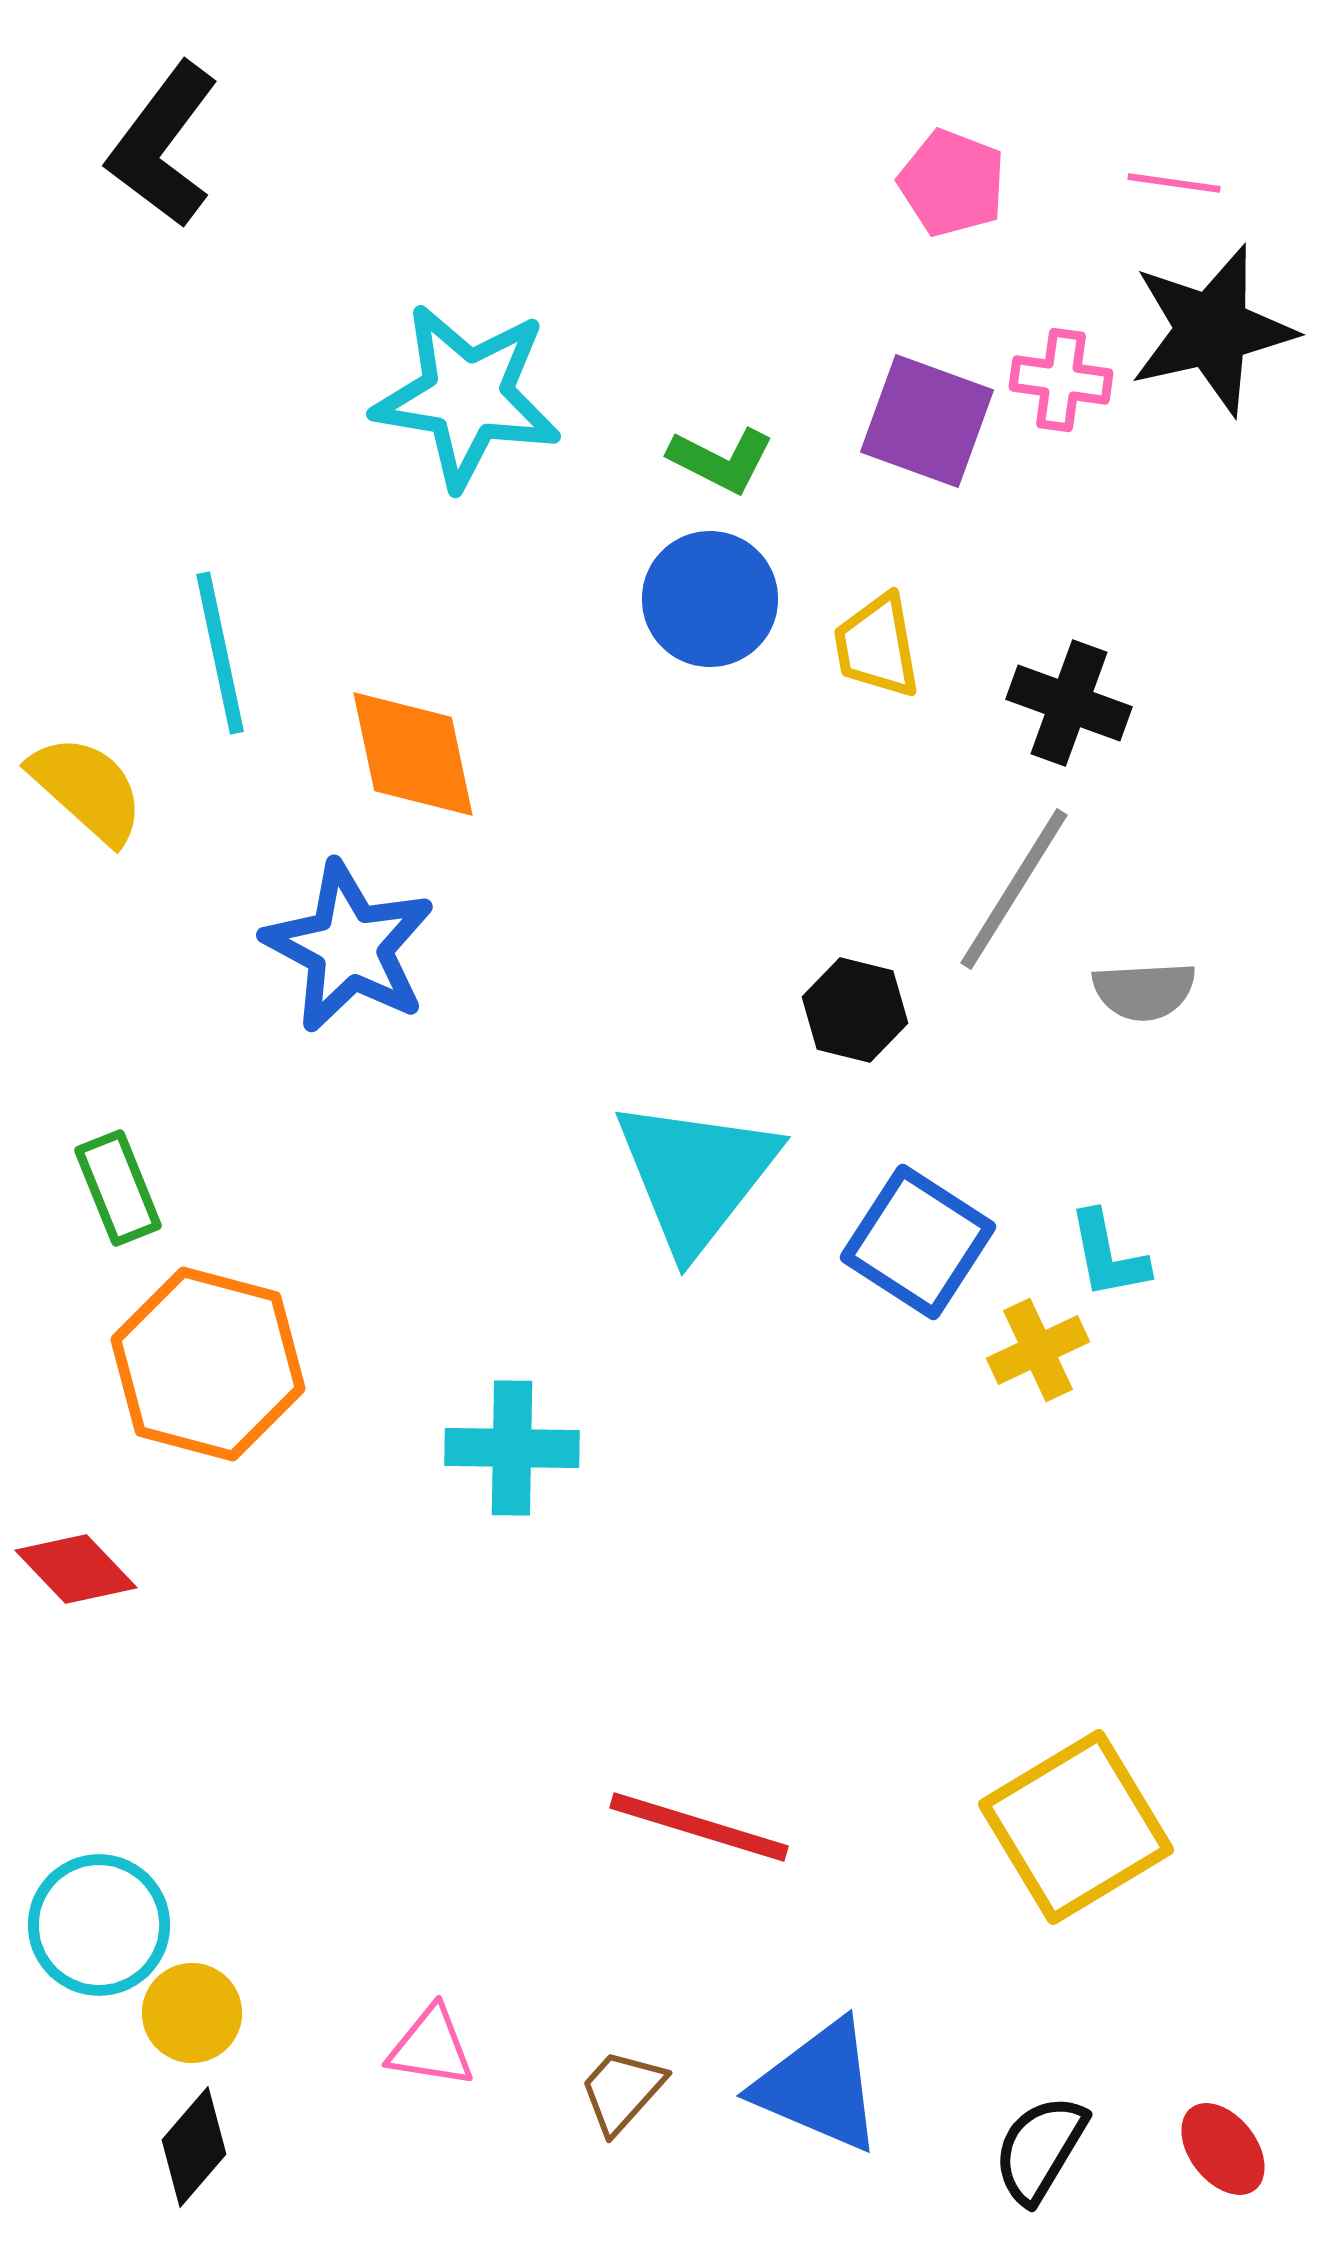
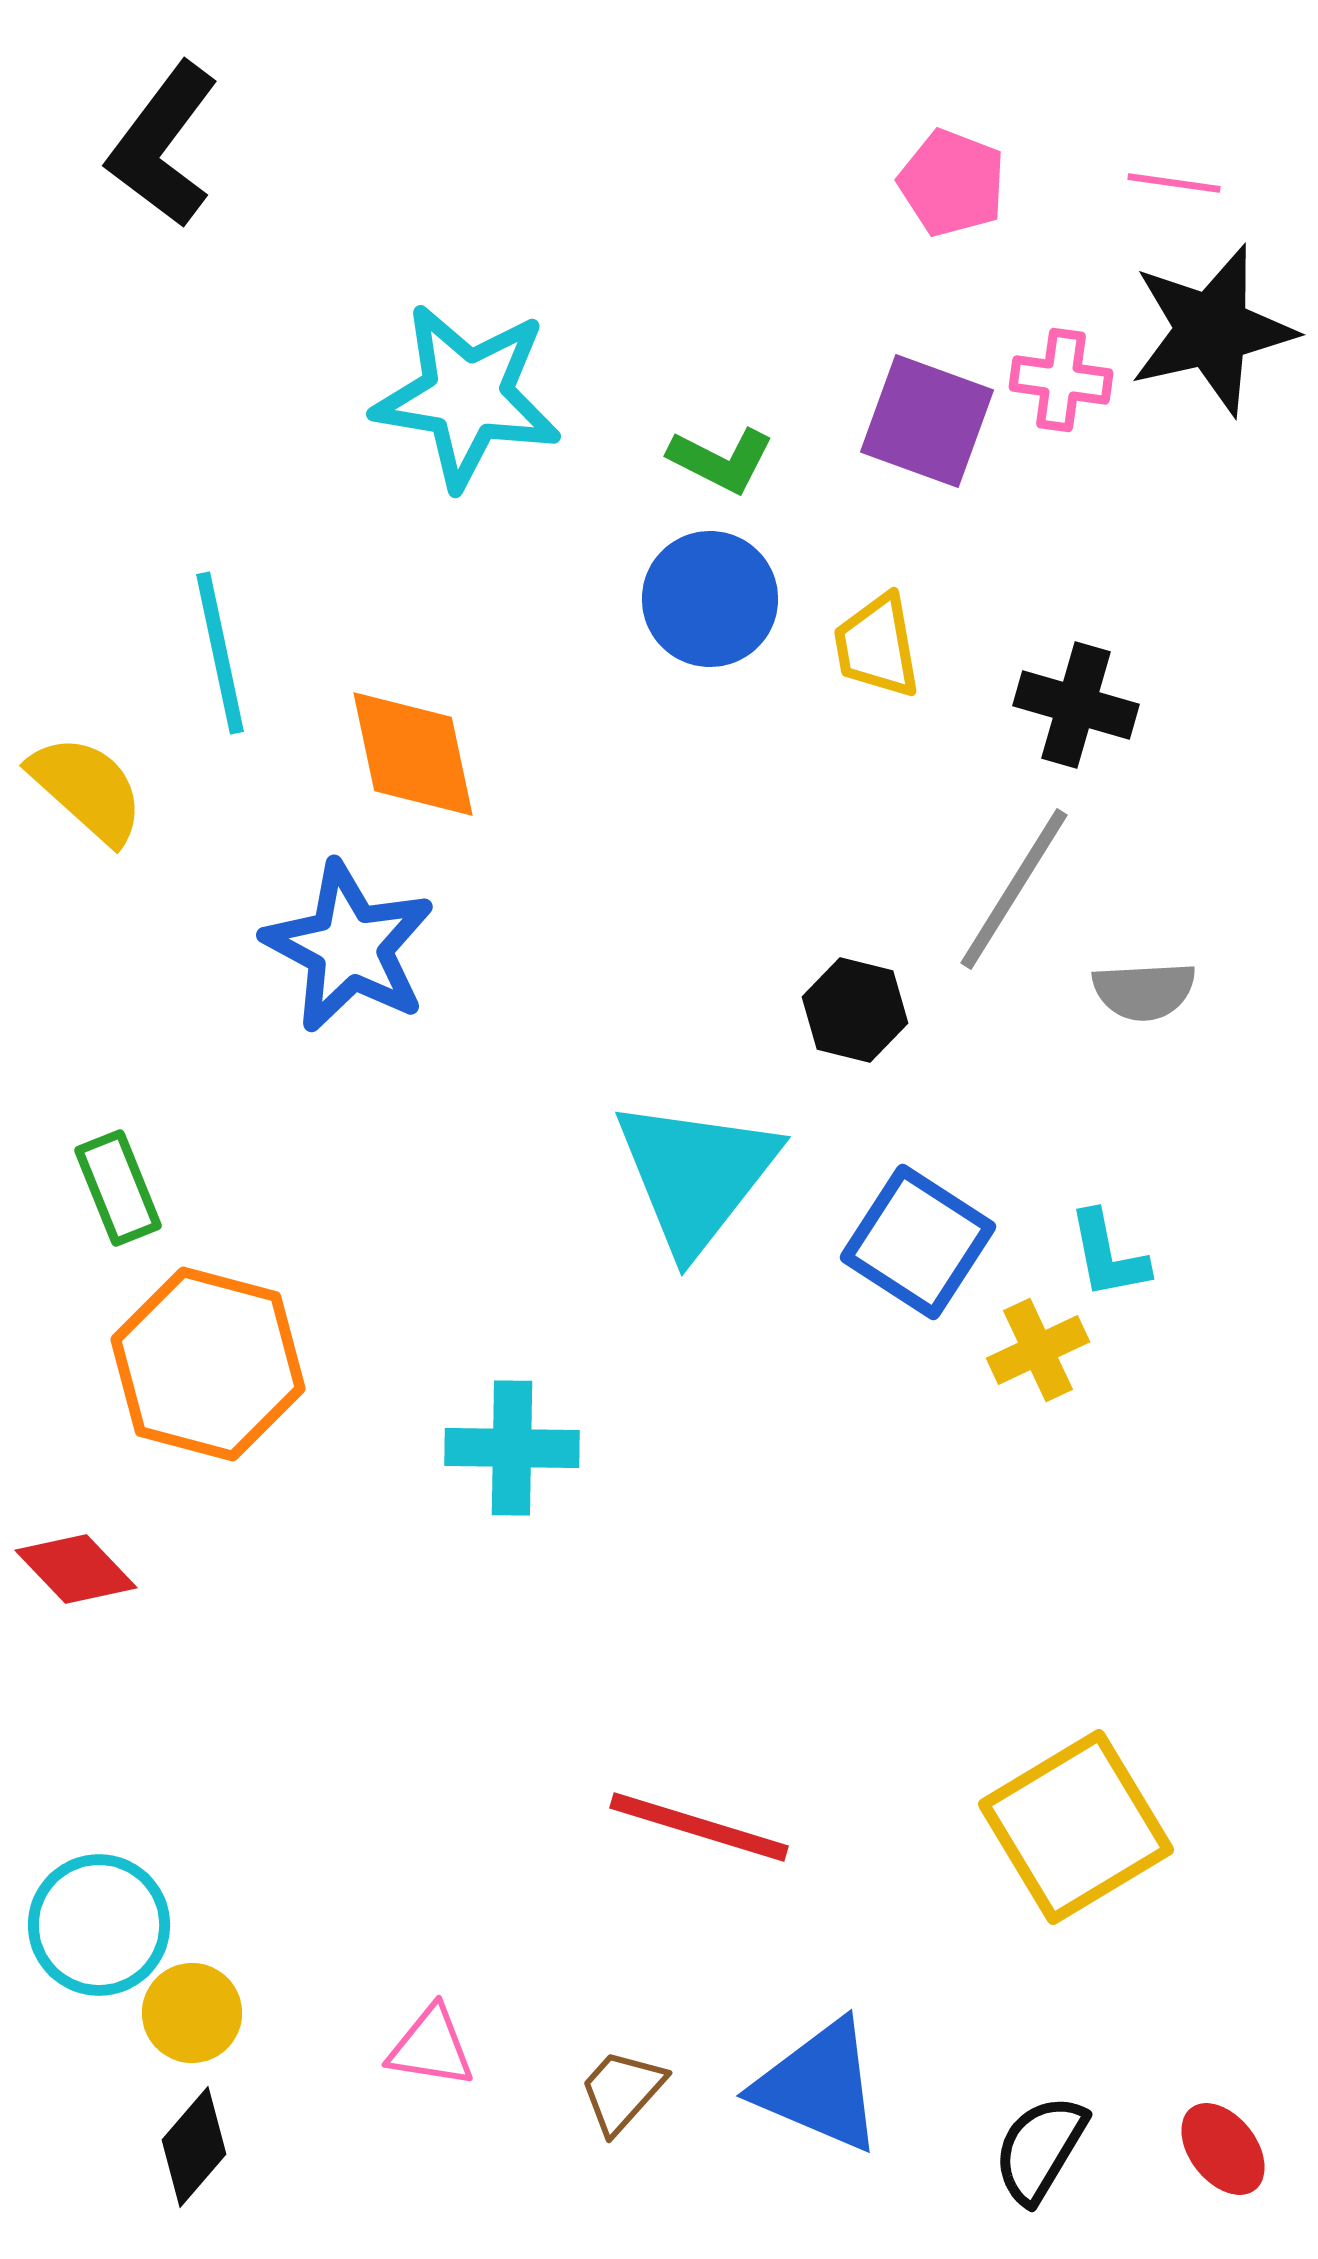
black cross: moved 7 px right, 2 px down; rotated 4 degrees counterclockwise
